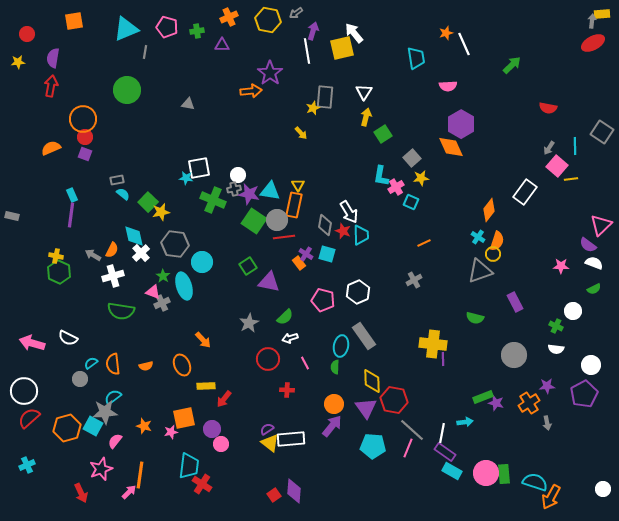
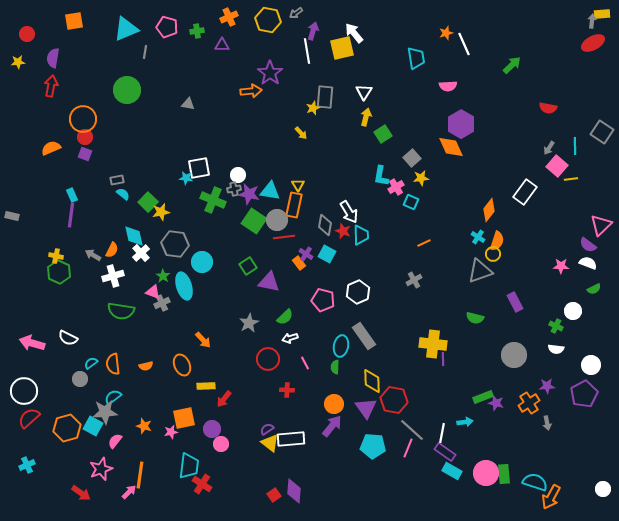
cyan square at (327, 254): rotated 12 degrees clockwise
white semicircle at (594, 263): moved 6 px left
red arrow at (81, 493): rotated 30 degrees counterclockwise
